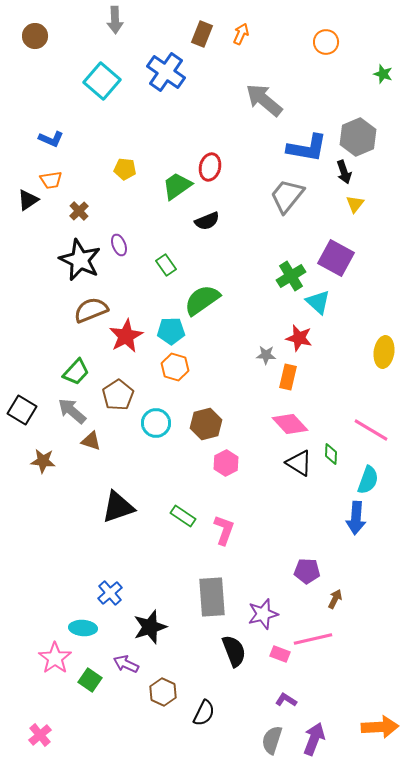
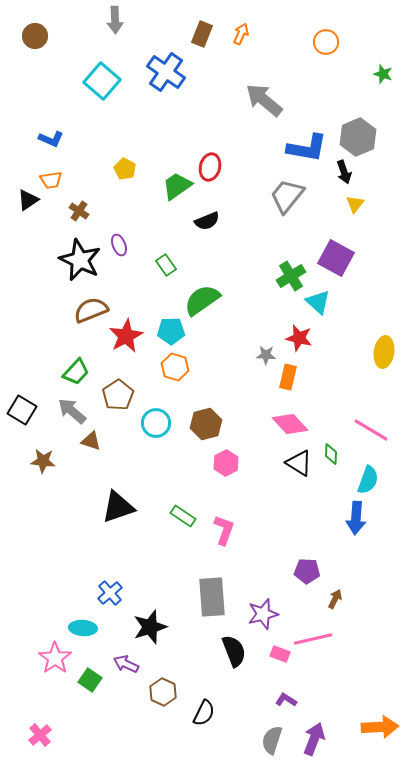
yellow pentagon at (125, 169): rotated 20 degrees clockwise
brown cross at (79, 211): rotated 12 degrees counterclockwise
